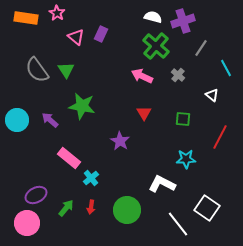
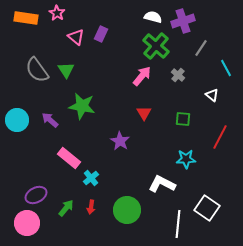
pink arrow: rotated 105 degrees clockwise
white line: rotated 44 degrees clockwise
